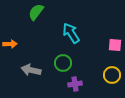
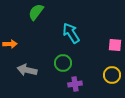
gray arrow: moved 4 px left
